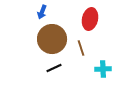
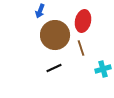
blue arrow: moved 2 px left, 1 px up
red ellipse: moved 7 px left, 2 px down
brown circle: moved 3 px right, 4 px up
cyan cross: rotated 14 degrees counterclockwise
